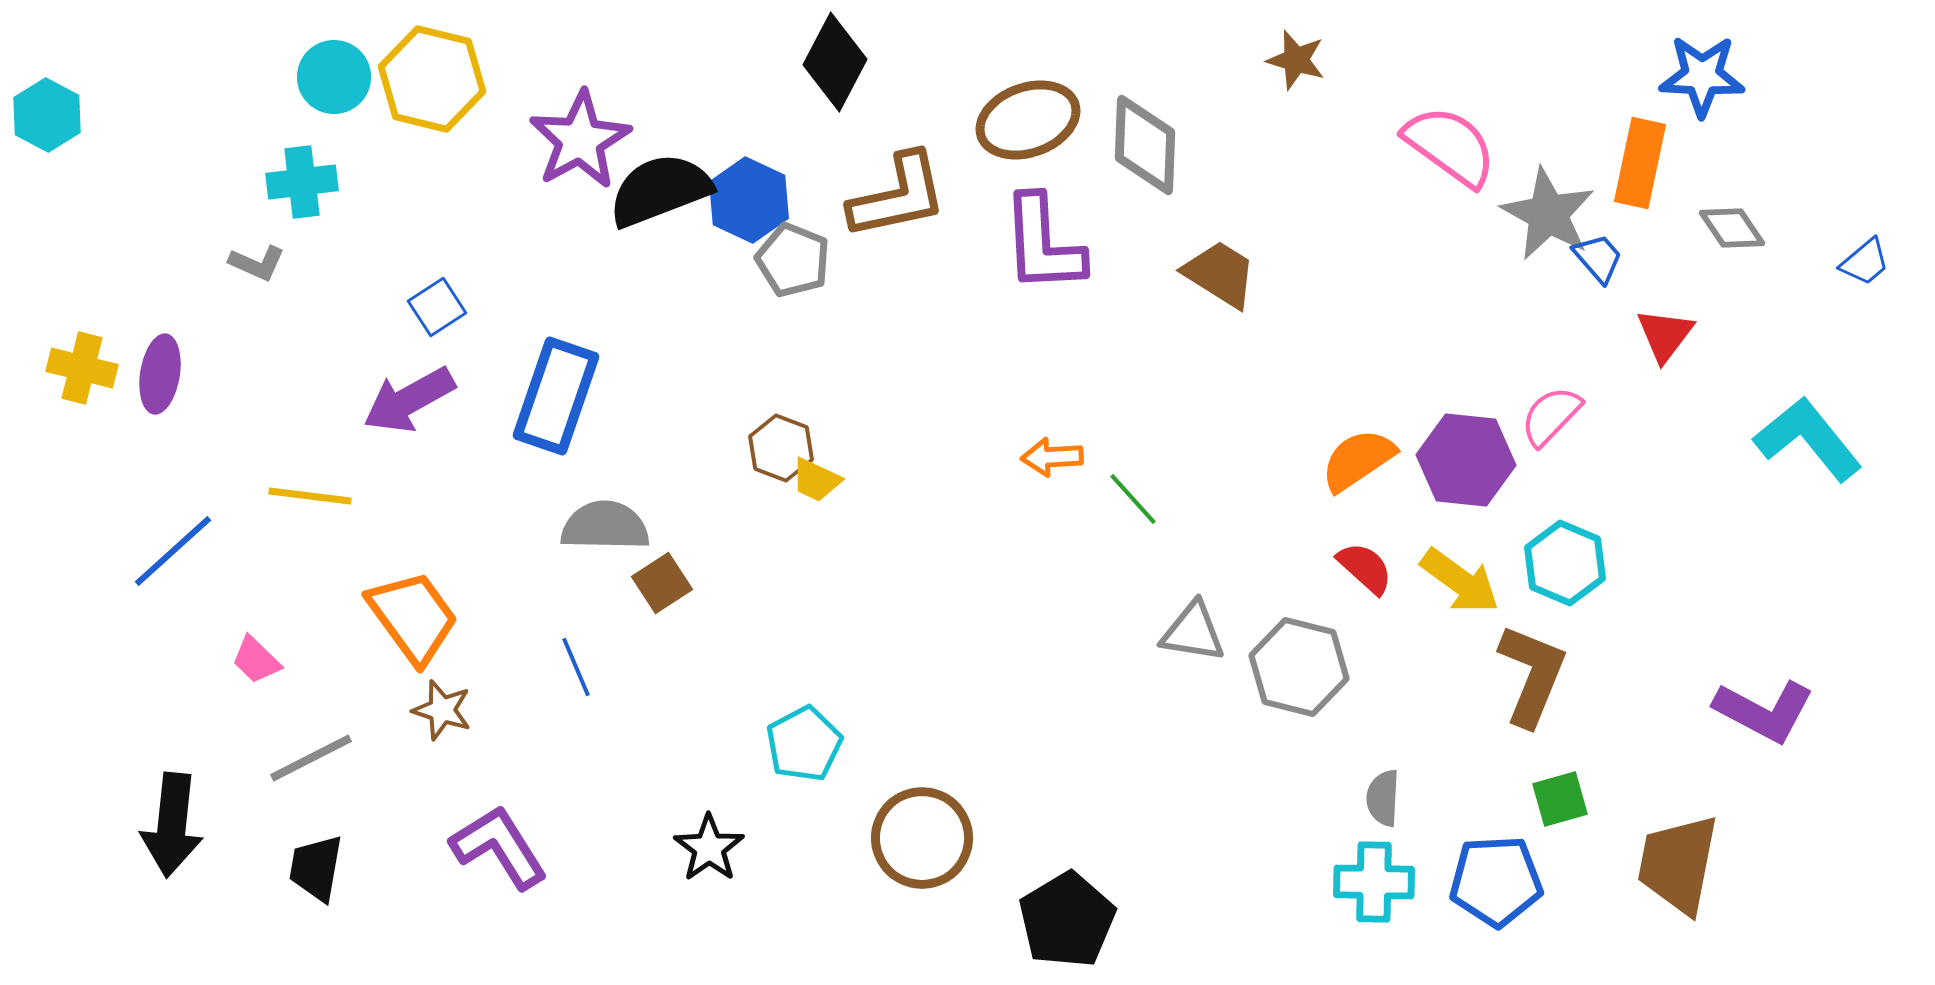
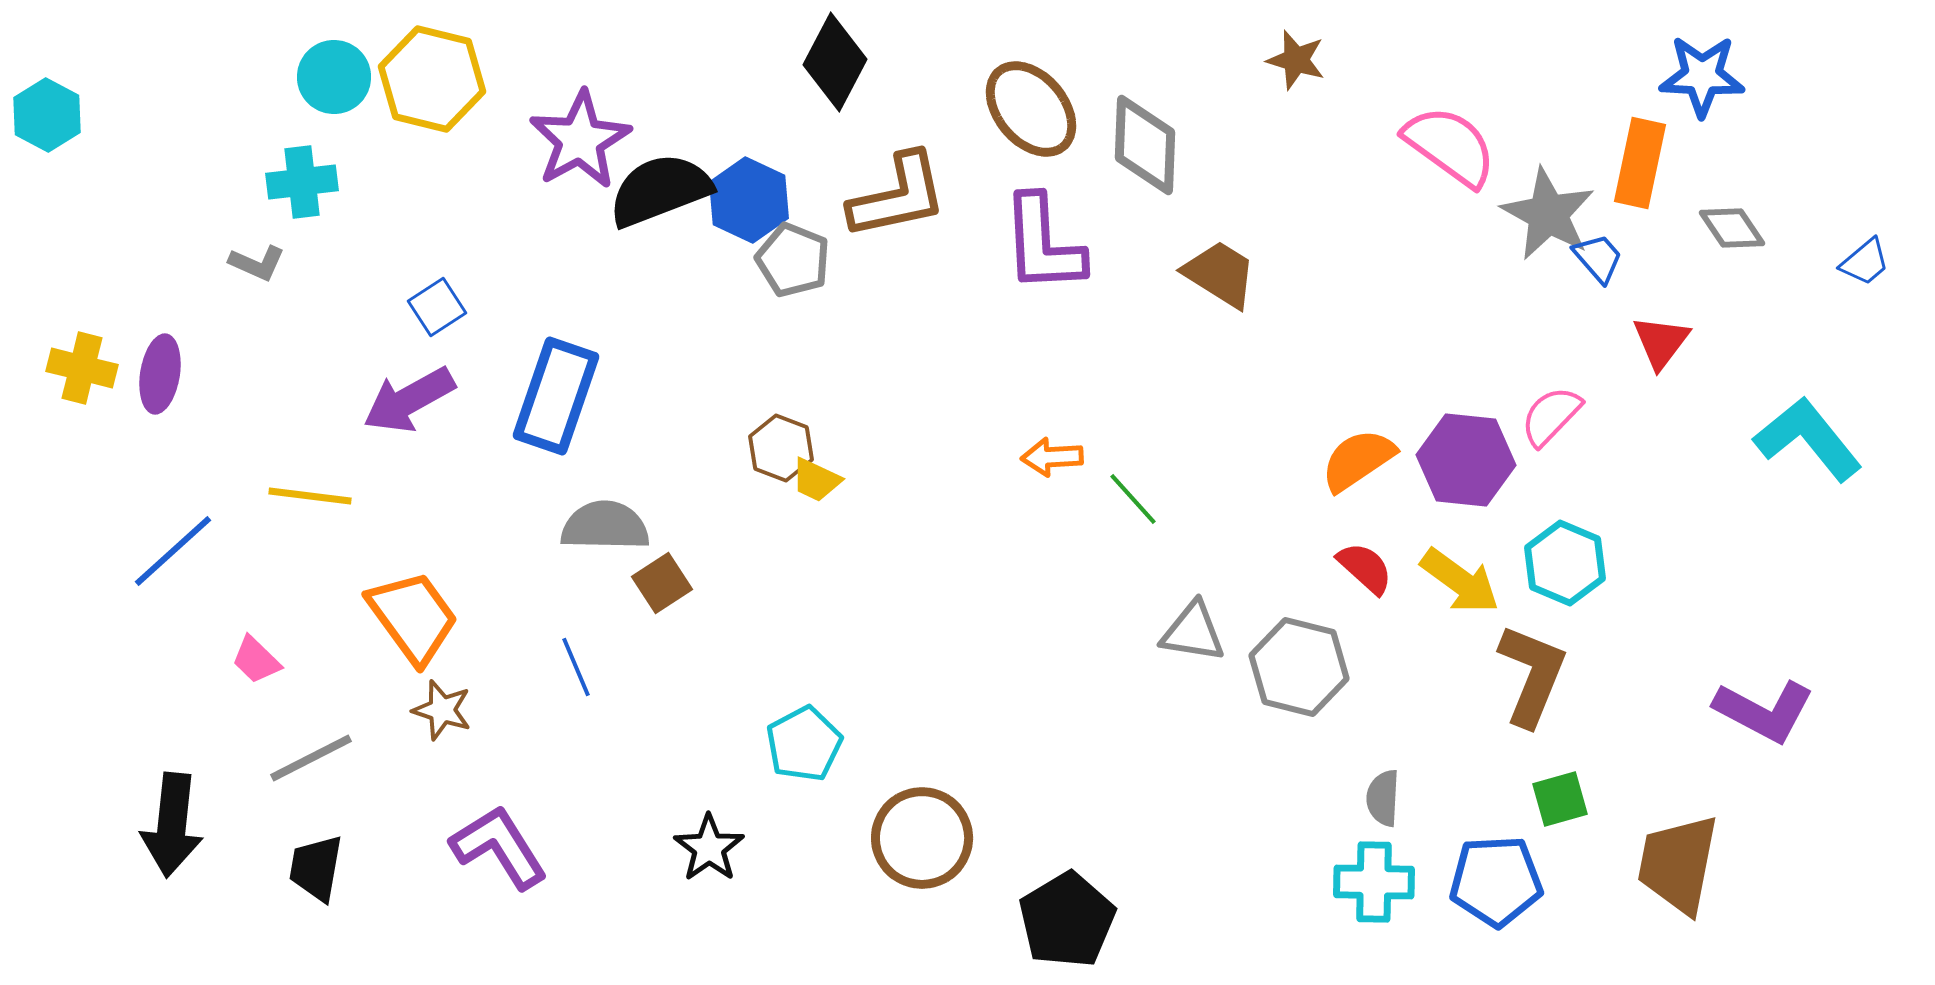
brown ellipse at (1028, 120): moved 3 px right, 11 px up; rotated 70 degrees clockwise
red triangle at (1665, 335): moved 4 px left, 7 px down
